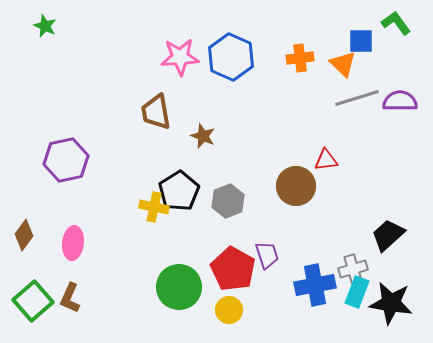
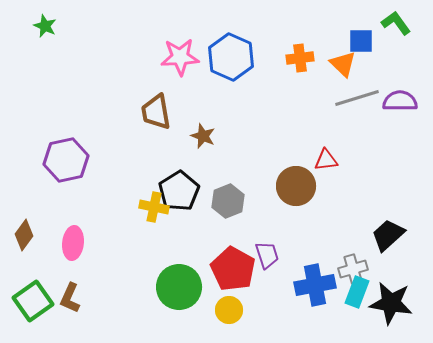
green square: rotated 6 degrees clockwise
